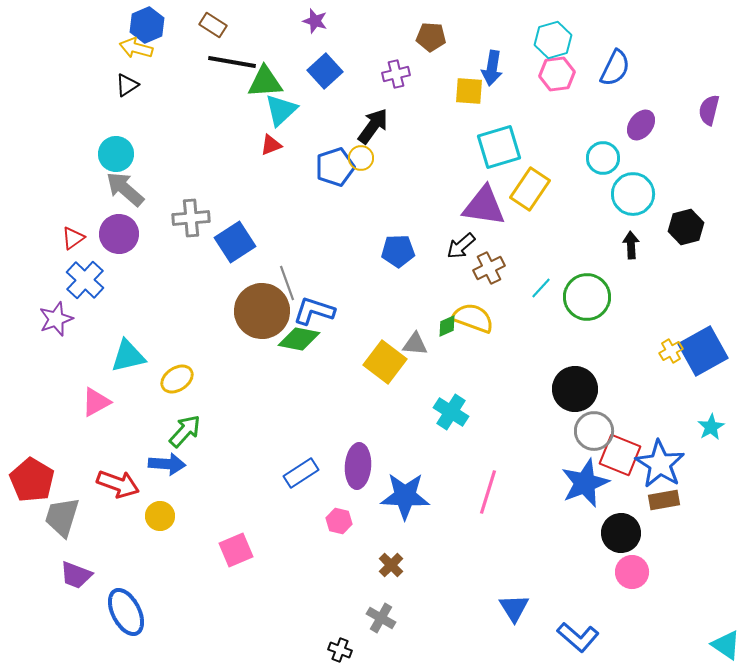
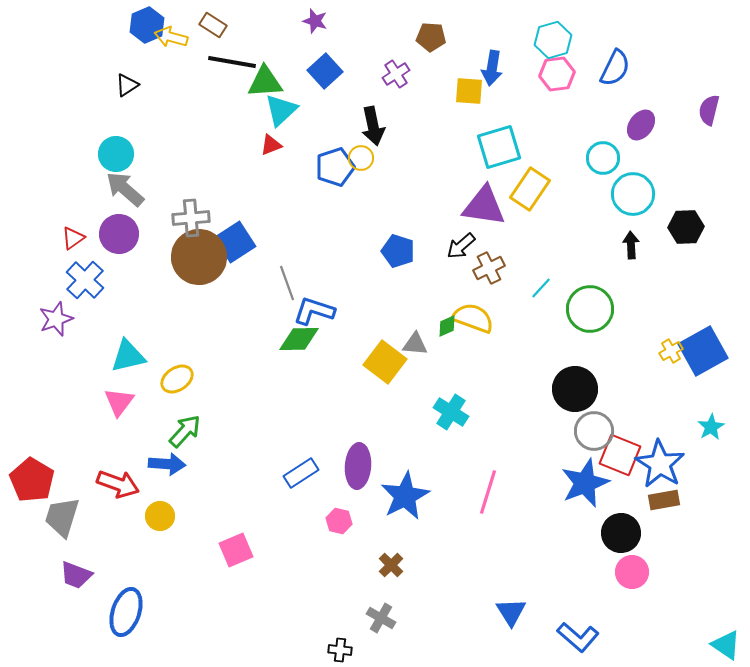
yellow arrow at (136, 48): moved 35 px right, 11 px up
purple cross at (396, 74): rotated 20 degrees counterclockwise
black arrow at (373, 126): rotated 132 degrees clockwise
black hexagon at (686, 227): rotated 12 degrees clockwise
blue pentagon at (398, 251): rotated 20 degrees clockwise
green circle at (587, 297): moved 3 px right, 12 px down
brown circle at (262, 311): moved 63 px left, 54 px up
green diamond at (299, 339): rotated 12 degrees counterclockwise
pink triangle at (96, 402): moved 23 px right; rotated 24 degrees counterclockwise
blue star at (405, 496): rotated 30 degrees counterclockwise
blue triangle at (514, 608): moved 3 px left, 4 px down
blue ellipse at (126, 612): rotated 45 degrees clockwise
black cross at (340, 650): rotated 15 degrees counterclockwise
